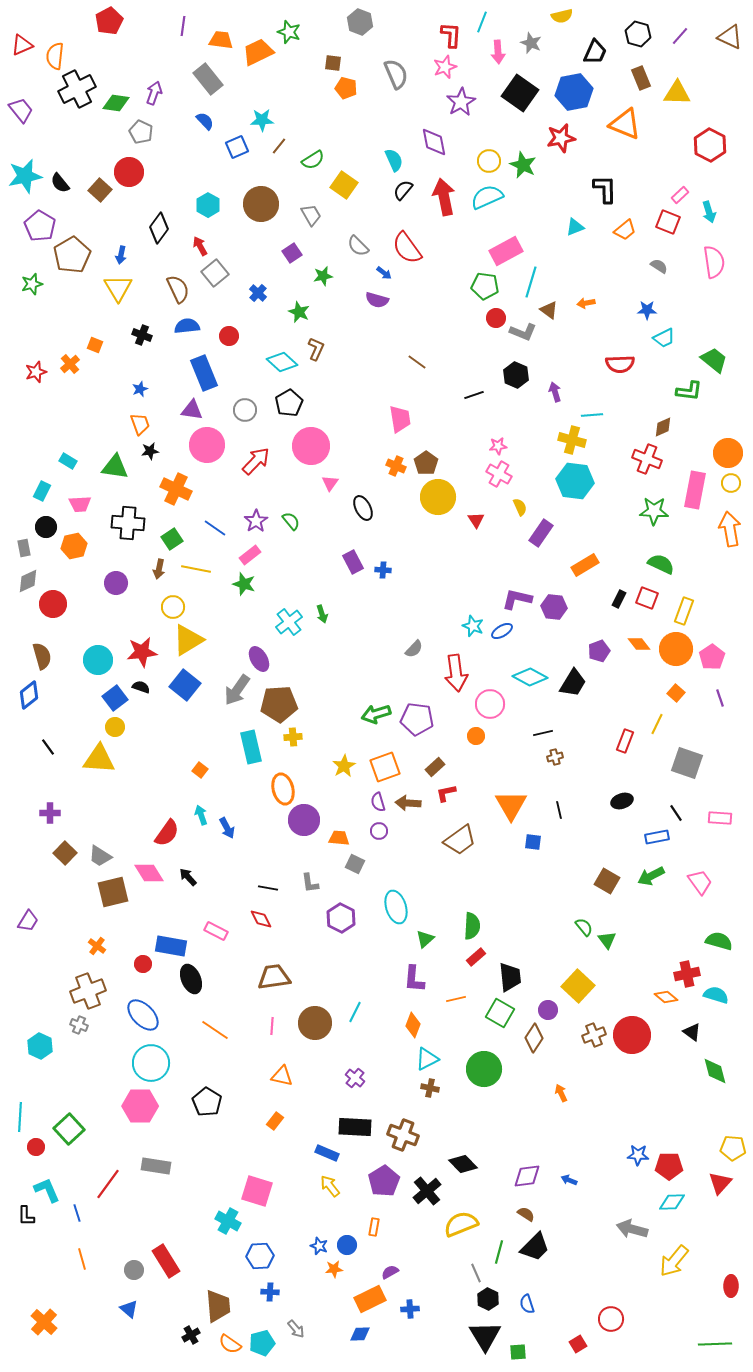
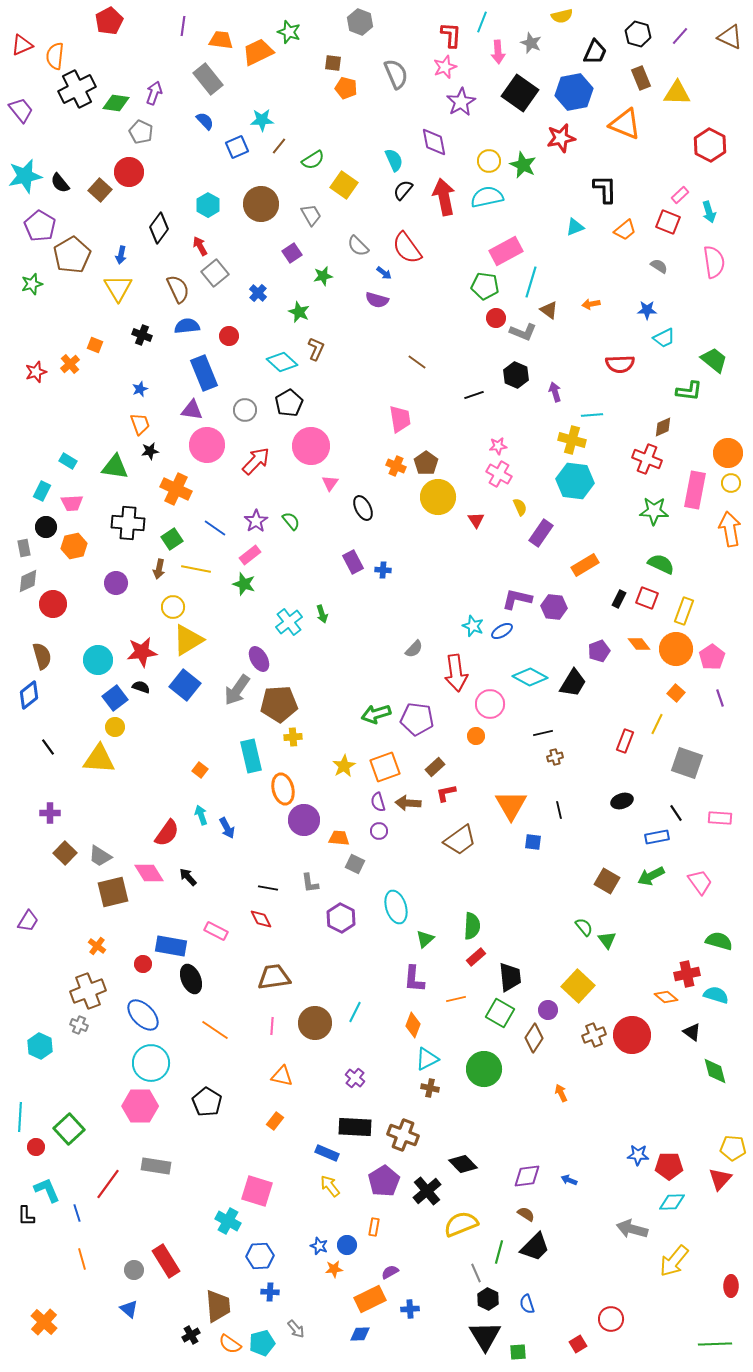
cyan semicircle at (487, 197): rotated 12 degrees clockwise
orange arrow at (586, 303): moved 5 px right, 1 px down
pink trapezoid at (80, 504): moved 8 px left, 1 px up
cyan rectangle at (251, 747): moved 9 px down
red triangle at (720, 1183): moved 4 px up
